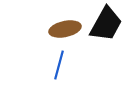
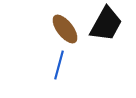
brown ellipse: rotated 64 degrees clockwise
